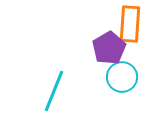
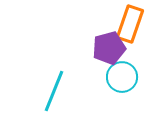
orange rectangle: rotated 15 degrees clockwise
purple pentagon: rotated 16 degrees clockwise
